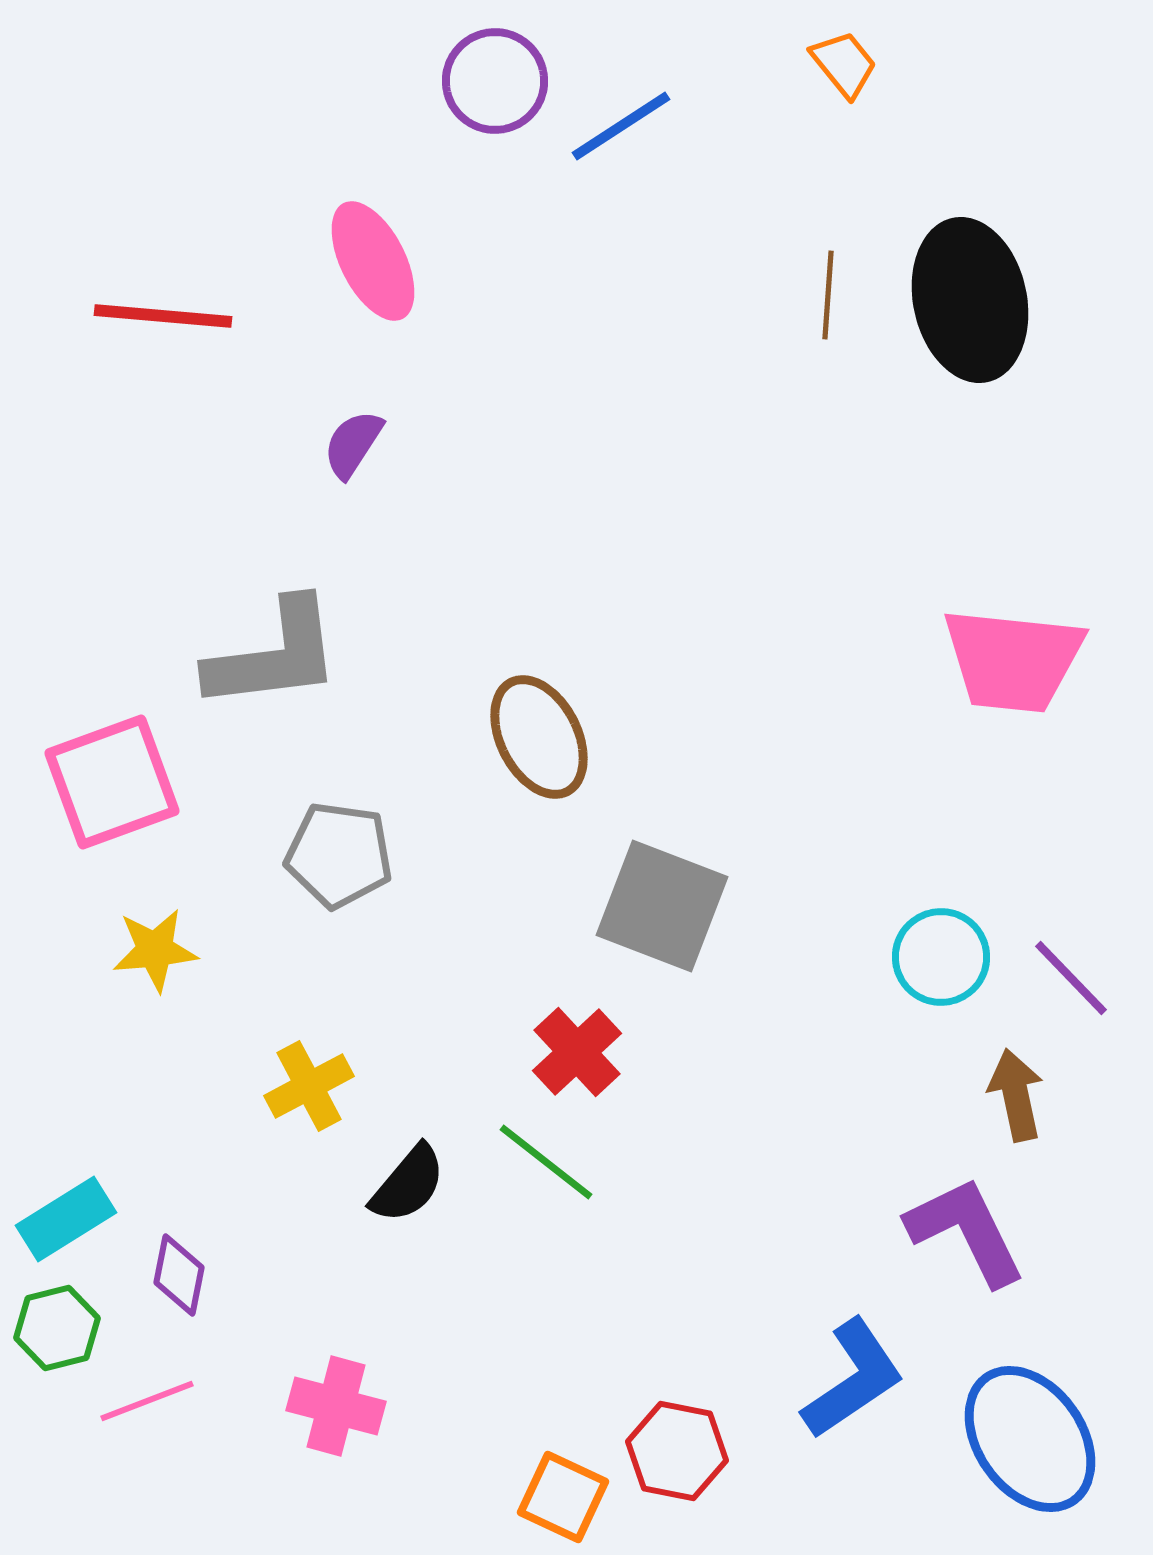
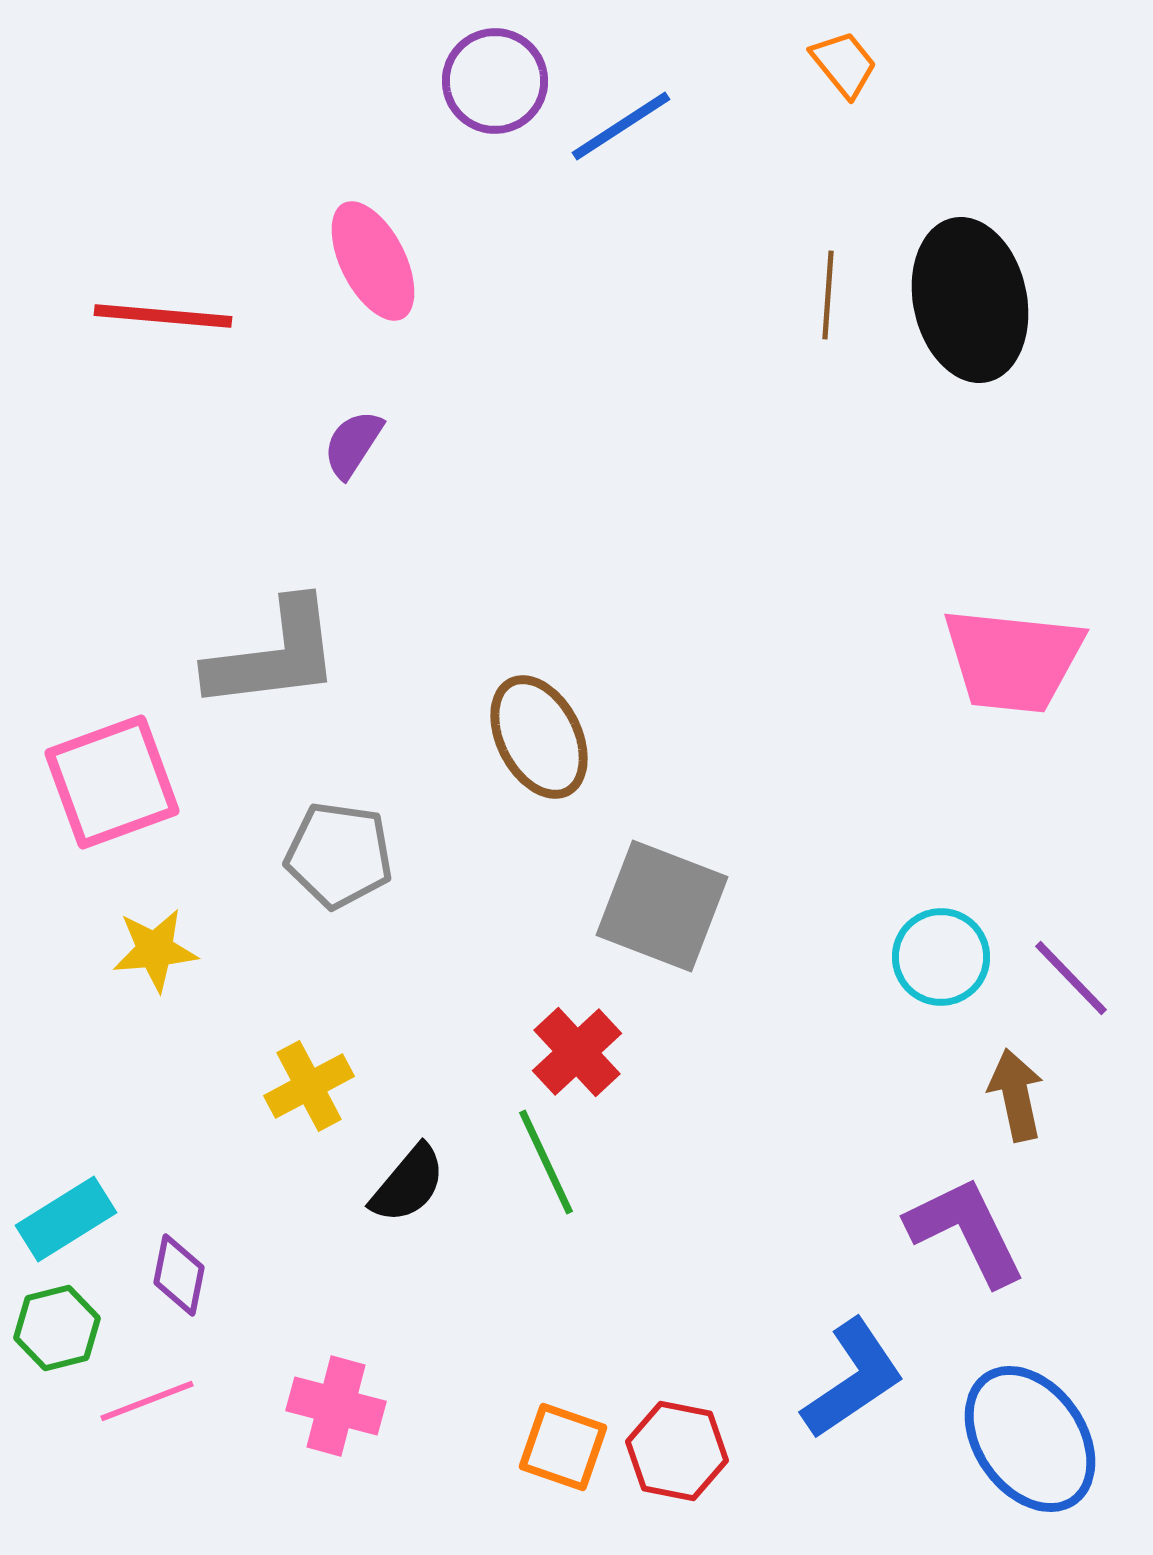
green line: rotated 27 degrees clockwise
orange square: moved 50 px up; rotated 6 degrees counterclockwise
